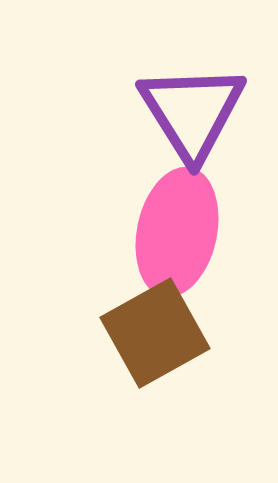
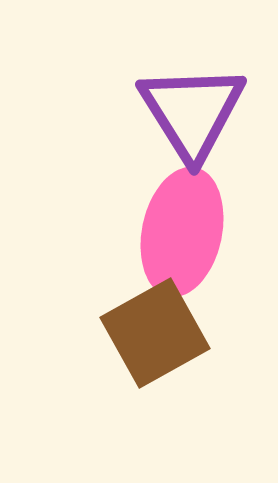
pink ellipse: moved 5 px right
